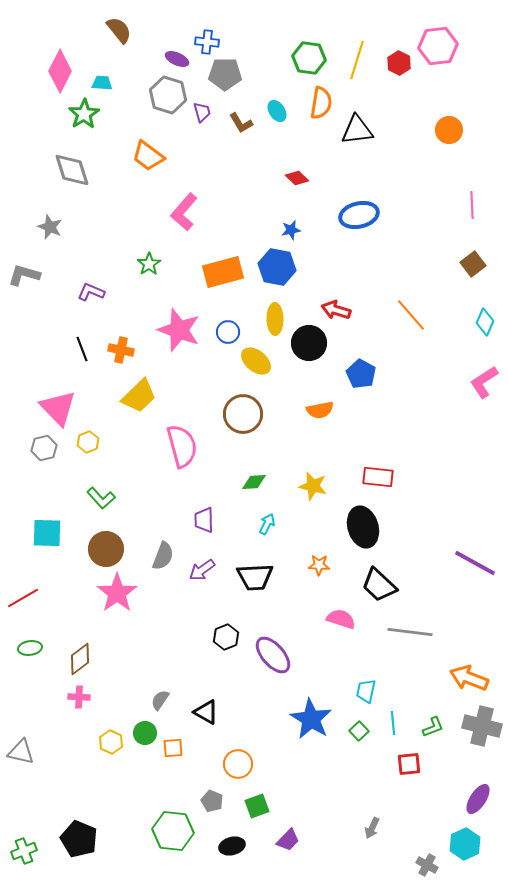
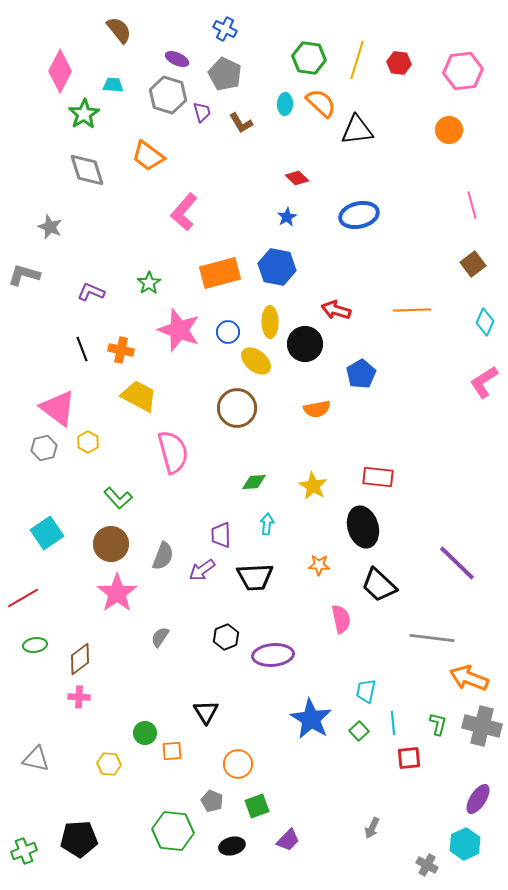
blue cross at (207, 42): moved 18 px right, 13 px up; rotated 20 degrees clockwise
pink hexagon at (438, 46): moved 25 px right, 25 px down
red hexagon at (399, 63): rotated 20 degrees counterclockwise
gray pentagon at (225, 74): rotated 24 degrees clockwise
cyan trapezoid at (102, 83): moved 11 px right, 2 px down
orange semicircle at (321, 103): rotated 56 degrees counterclockwise
cyan ellipse at (277, 111): moved 8 px right, 7 px up; rotated 35 degrees clockwise
gray diamond at (72, 170): moved 15 px right
pink line at (472, 205): rotated 12 degrees counterclockwise
blue star at (291, 230): moved 4 px left, 13 px up; rotated 18 degrees counterclockwise
green star at (149, 264): moved 19 px down
orange rectangle at (223, 272): moved 3 px left, 1 px down
orange line at (411, 315): moved 1 px right, 5 px up; rotated 51 degrees counterclockwise
yellow ellipse at (275, 319): moved 5 px left, 3 px down
black circle at (309, 343): moved 4 px left, 1 px down
blue pentagon at (361, 374): rotated 12 degrees clockwise
yellow trapezoid at (139, 396): rotated 108 degrees counterclockwise
pink triangle at (58, 408): rotated 9 degrees counterclockwise
orange semicircle at (320, 410): moved 3 px left, 1 px up
brown circle at (243, 414): moved 6 px left, 6 px up
yellow hexagon at (88, 442): rotated 10 degrees counterclockwise
pink semicircle at (182, 446): moved 9 px left, 6 px down
yellow star at (313, 486): rotated 16 degrees clockwise
green L-shape at (101, 498): moved 17 px right
purple trapezoid at (204, 520): moved 17 px right, 15 px down
cyan arrow at (267, 524): rotated 20 degrees counterclockwise
cyan square at (47, 533): rotated 36 degrees counterclockwise
brown circle at (106, 549): moved 5 px right, 5 px up
purple line at (475, 563): moved 18 px left; rotated 15 degrees clockwise
pink semicircle at (341, 619): rotated 60 degrees clockwise
gray line at (410, 632): moved 22 px right, 6 px down
green ellipse at (30, 648): moved 5 px right, 3 px up
purple ellipse at (273, 655): rotated 54 degrees counterclockwise
gray semicircle at (160, 700): moved 63 px up
black triangle at (206, 712): rotated 28 degrees clockwise
green L-shape at (433, 727): moved 5 px right, 3 px up; rotated 55 degrees counterclockwise
yellow hexagon at (111, 742): moved 2 px left, 22 px down; rotated 20 degrees counterclockwise
orange square at (173, 748): moved 1 px left, 3 px down
gray triangle at (21, 752): moved 15 px right, 7 px down
red square at (409, 764): moved 6 px up
black pentagon at (79, 839): rotated 27 degrees counterclockwise
